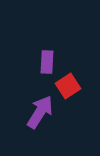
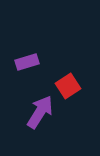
purple rectangle: moved 20 px left; rotated 70 degrees clockwise
